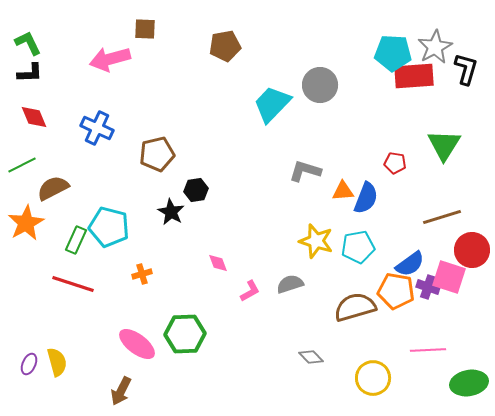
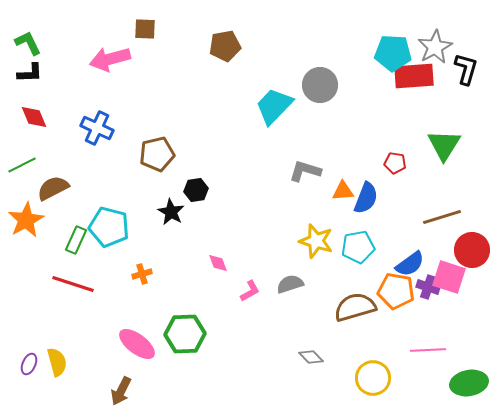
cyan trapezoid at (272, 104): moved 2 px right, 2 px down
orange star at (26, 223): moved 3 px up
